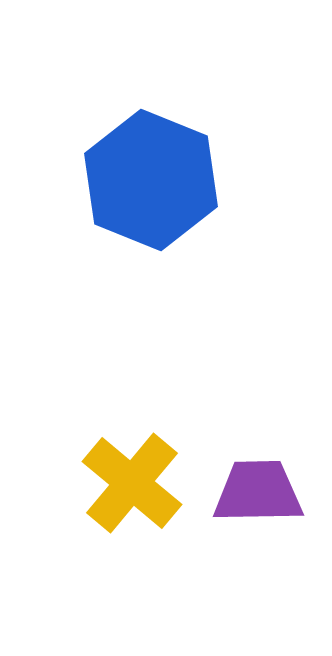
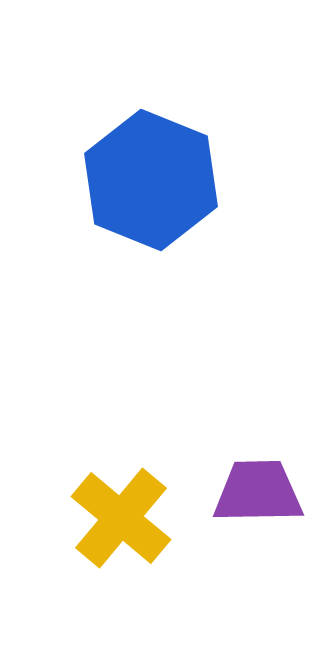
yellow cross: moved 11 px left, 35 px down
